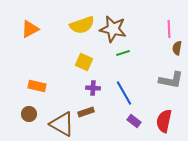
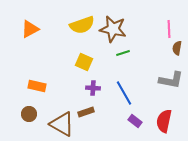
purple rectangle: moved 1 px right
